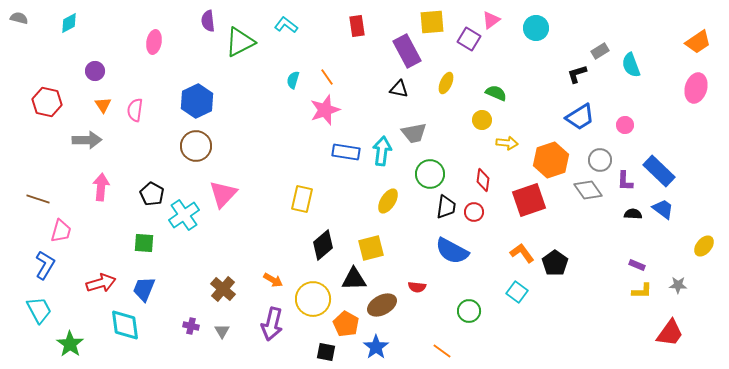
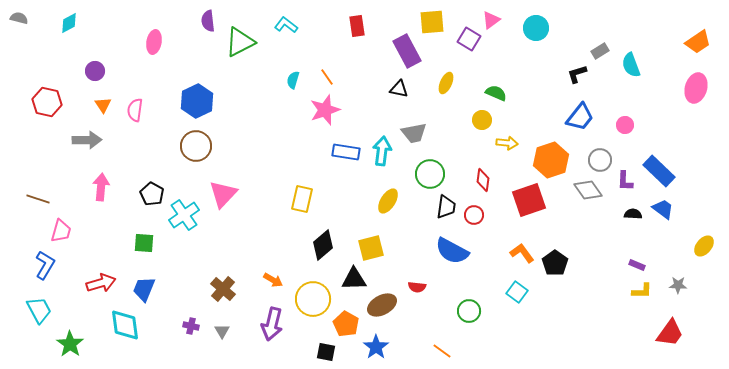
blue trapezoid at (580, 117): rotated 20 degrees counterclockwise
red circle at (474, 212): moved 3 px down
